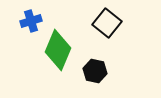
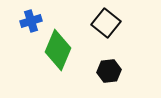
black square: moved 1 px left
black hexagon: moved 14 px right; rotated 20 degrees counterclockwise
